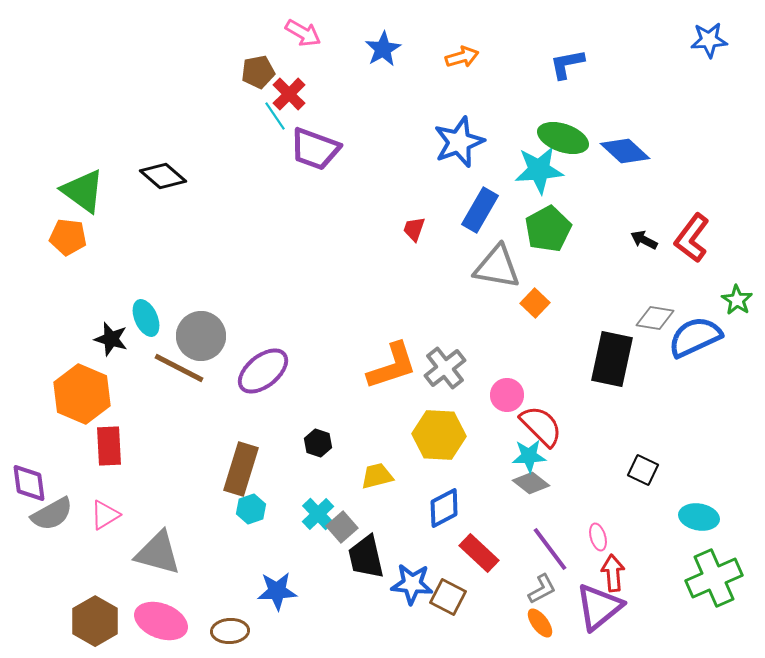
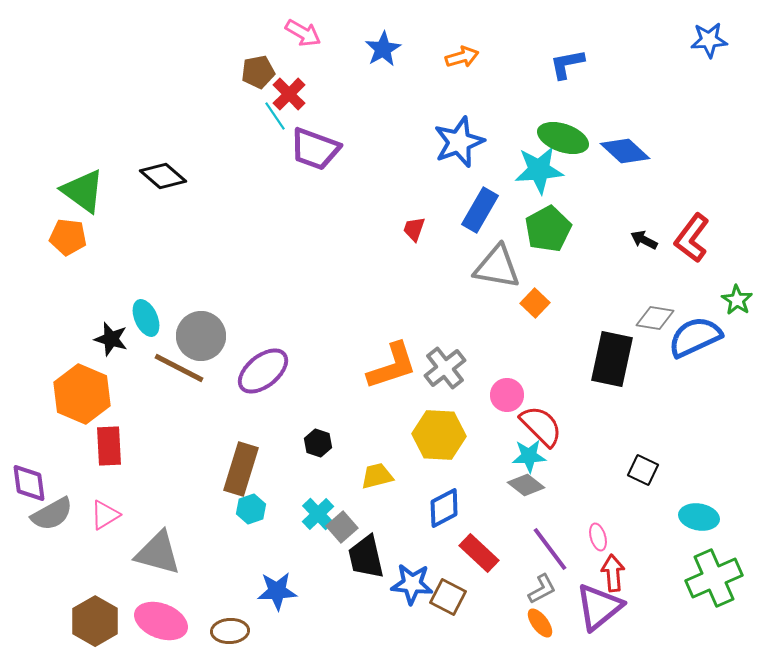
gray diamond at (531, 483): moved 5 px left, 2 px down
